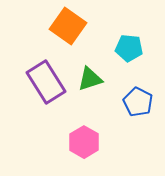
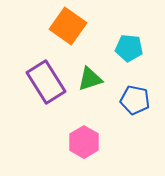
blue pentagon: moved 3 px left, 2 px up; rotated 16 degrees counterclockwise
